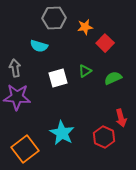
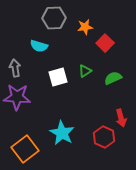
white square: moved 1 px up
